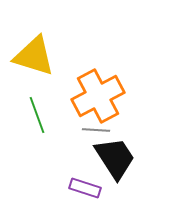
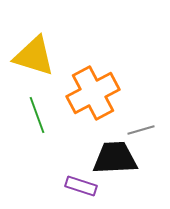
orange cross: moved 5 px left, 3 px up
gray line: moved 45 px right; rotated 20 degrees counterclockwise
black trapezoid: rotated 60 degrees counterclockwise
purple rectangle: moved 4 px left, 2 px up
